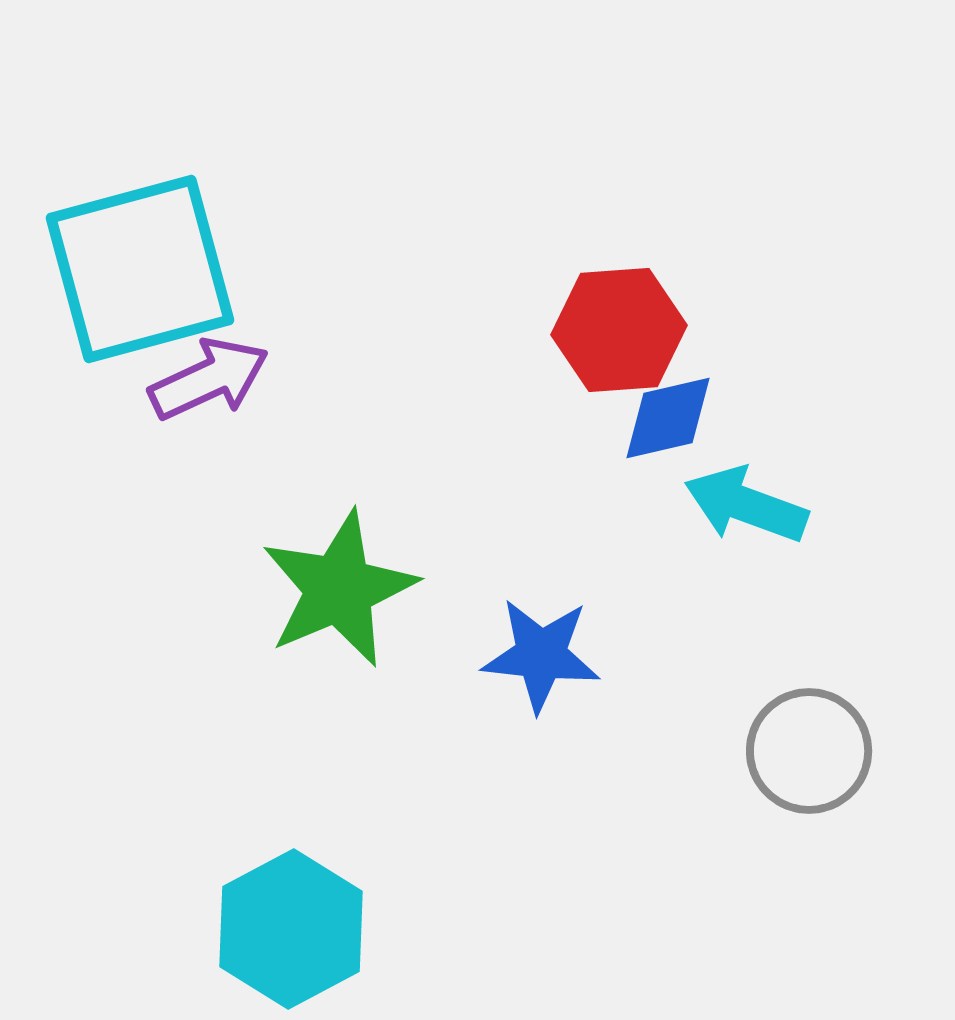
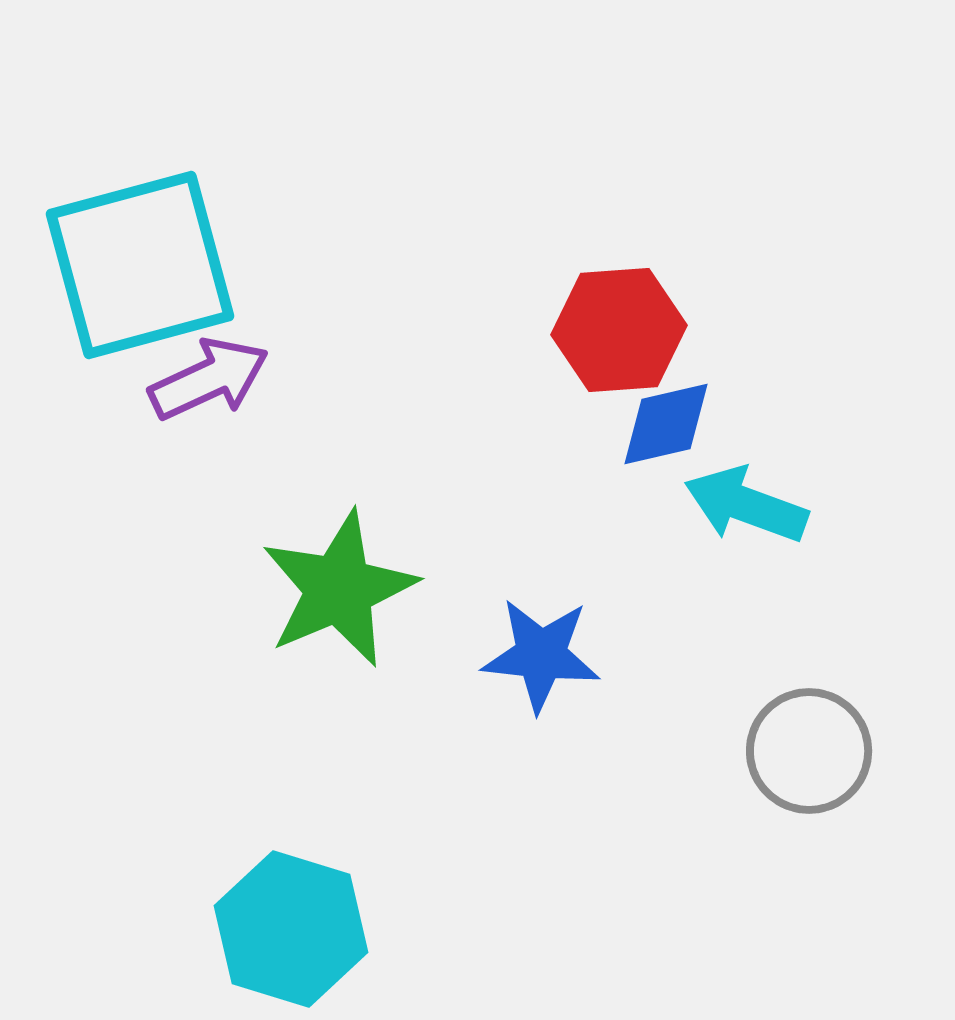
cyan square: moved 4 px up
blue diamond: moved 2 px left, 6 px down
cyan hexagon: rotated 15 degrees counterclockwise
